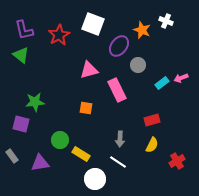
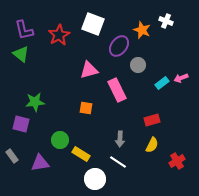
green triangle: moved 1 px up
